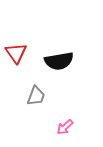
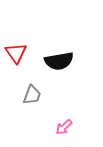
gray trapezoid: moved 4 px left, 1 px up
pink arrow: moved 1 px left
